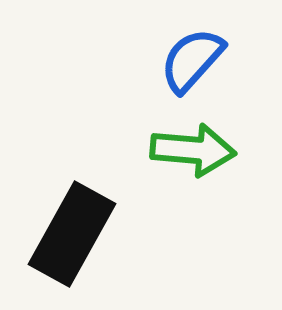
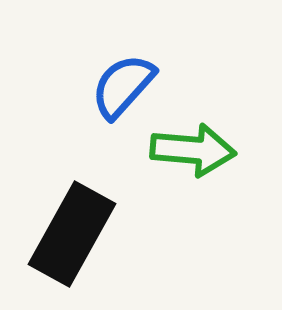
blue semicircle: moved 69 px left, 26 px down
